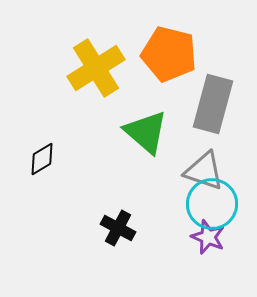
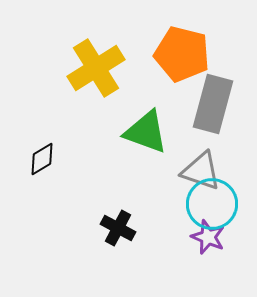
orange pentagon: moved 13 px right
green triangle: rotated 21 degrees counterclockwise
gray triangle: moved 3 px left
